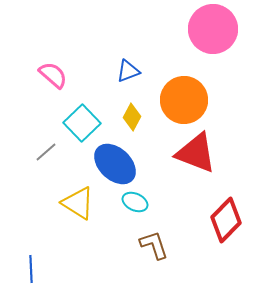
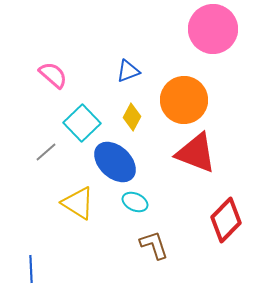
blue ellipse: moved 2 px up
